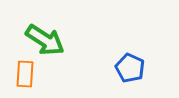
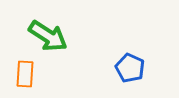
green arrow: moved 3 px right, 4 px up
